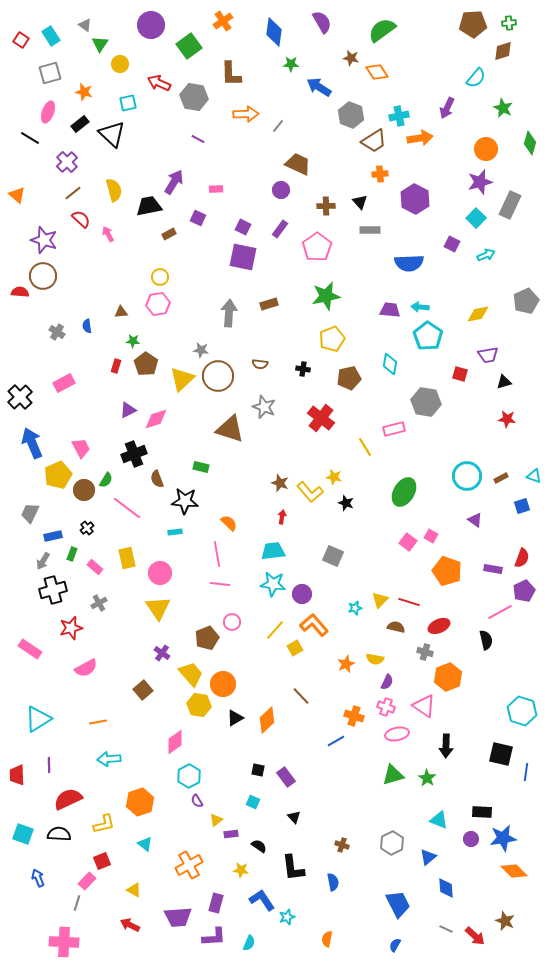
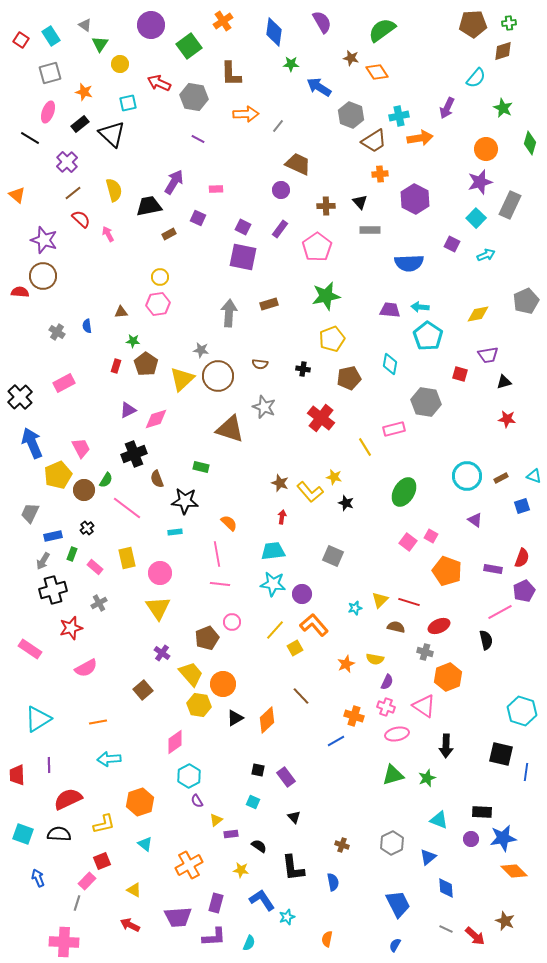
green star at (427, 778): rotated 18 degrees clockwise
